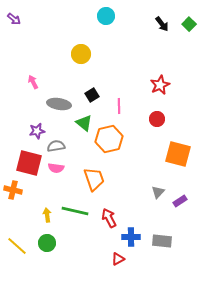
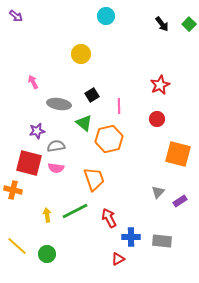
purple arrow: moved 2 px right, 3 px up
green line: rotated 40 degrees counterclockwise
green circle: moved 11 px down
